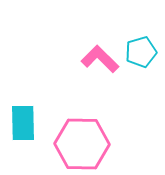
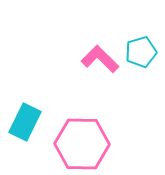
cyan rectangle: moved 2 px right, 1 px up; rotated 27 degrees clockwise
